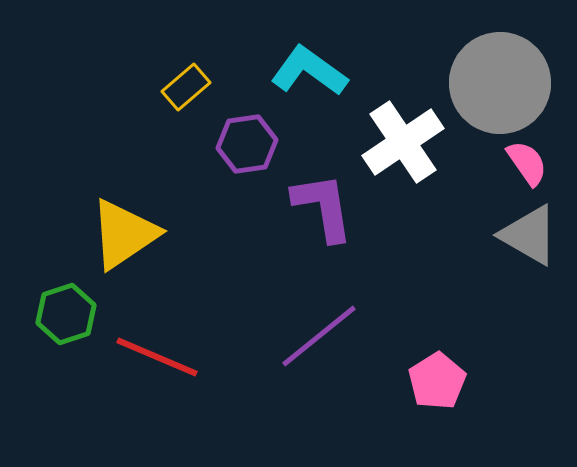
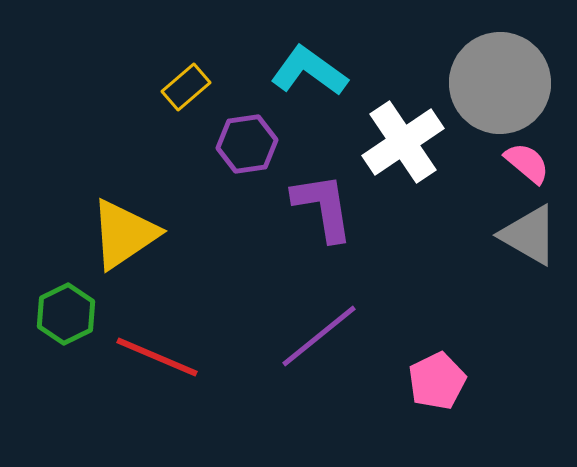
pink semicircle: rotated 15 degrees counterclockwise
green hexagon: rotated 8 degrees counterclockwise
pink pentagon: rotated 6 degrees clockwise
